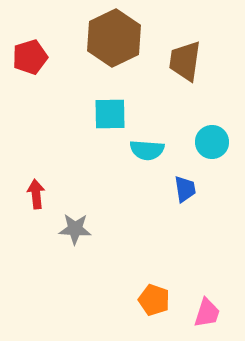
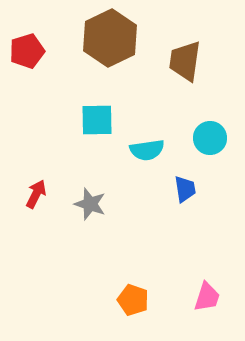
brown hexagon: moved 4 px left
red pentagon: moved 3 px left, 6 px up
cyan square: moved 13 px left, 6 px down
cyan circle: moved 2 px left, 4 px up
cyan semicircle: rotated 12 degrees counterclockwise
red arrow: rotated 32 degrees clockwise
gray star: moved 15 px right, 25 px up; rotated 16 degrees clockwise
orange pentagon: moved 21 px left
pink trapezoid: moved 16 px up
